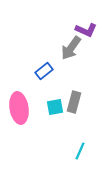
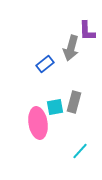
purple L-shape: moved 1 px right, 1 px down; rotated 65 degrees clockwise
gray arrow: rotated 20 degrees counterclockwise
blue rectangle: moved 1 px right, 7 px up
pink ellipse: moved 19 px right, 15 px down
cyan line: rotated 18 degrees clockwise
